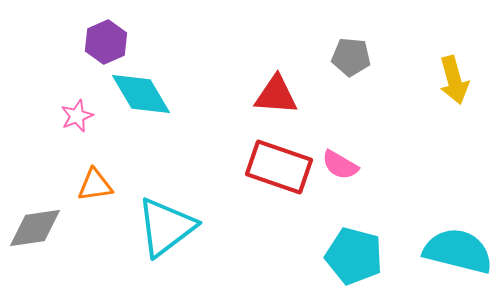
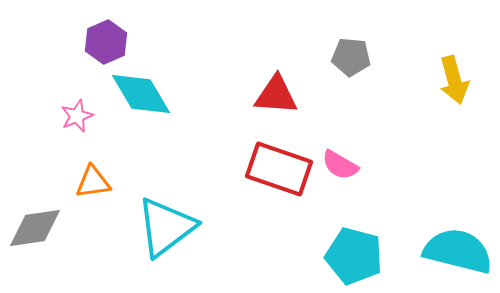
red rectangle: moved 2 px down
orange triangle: moved 2 px left, 3 px up
